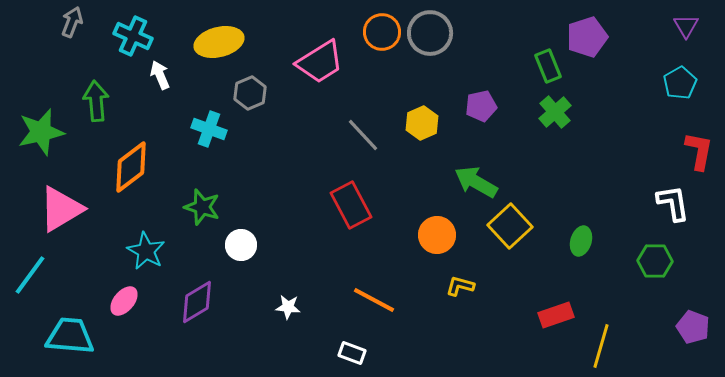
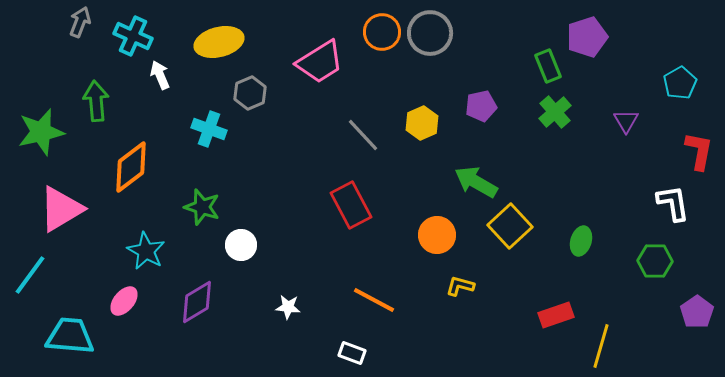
gray arrow at (72, 22): moved 8 px right
purple triangle at (686, 26): moved 60 px left, 95 px down
purple pentagon at (693, 327): moved 4 px right, 15 px up; rotated 16 degrees clockwise
